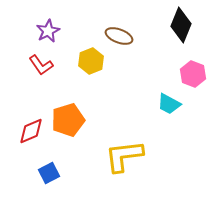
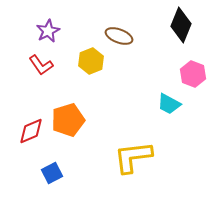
yellow L-shape: moved 9 px right, 1 px down
blue square: moved 3 px right
